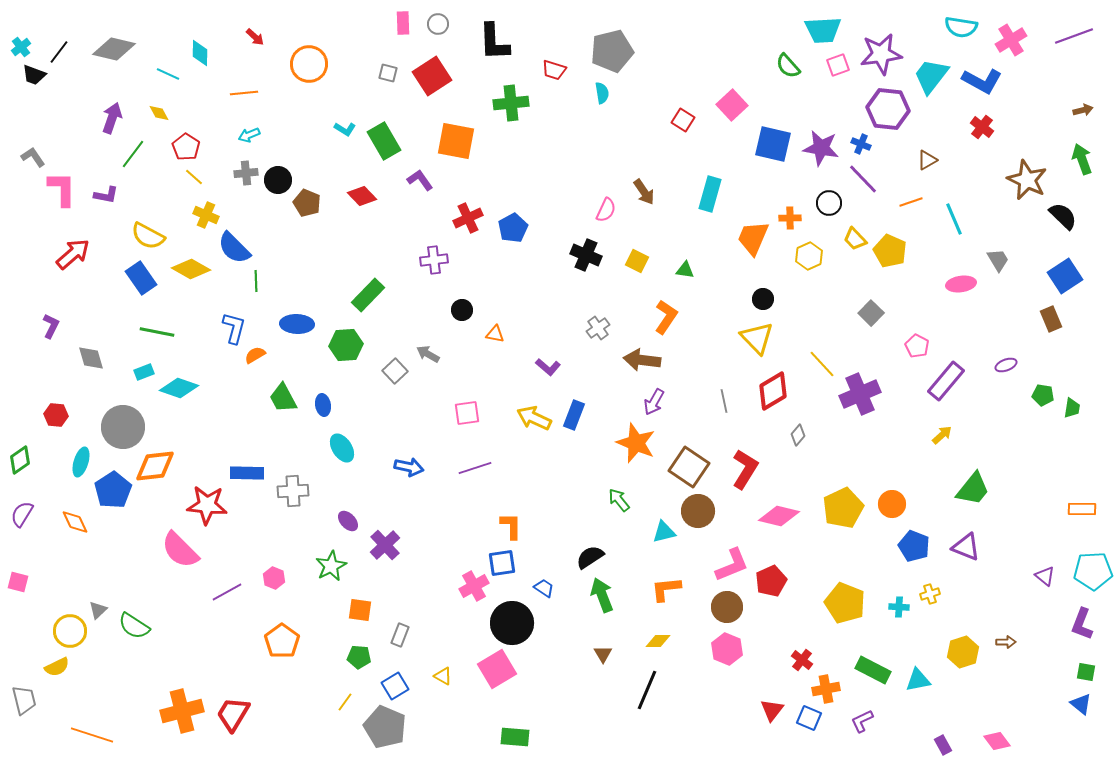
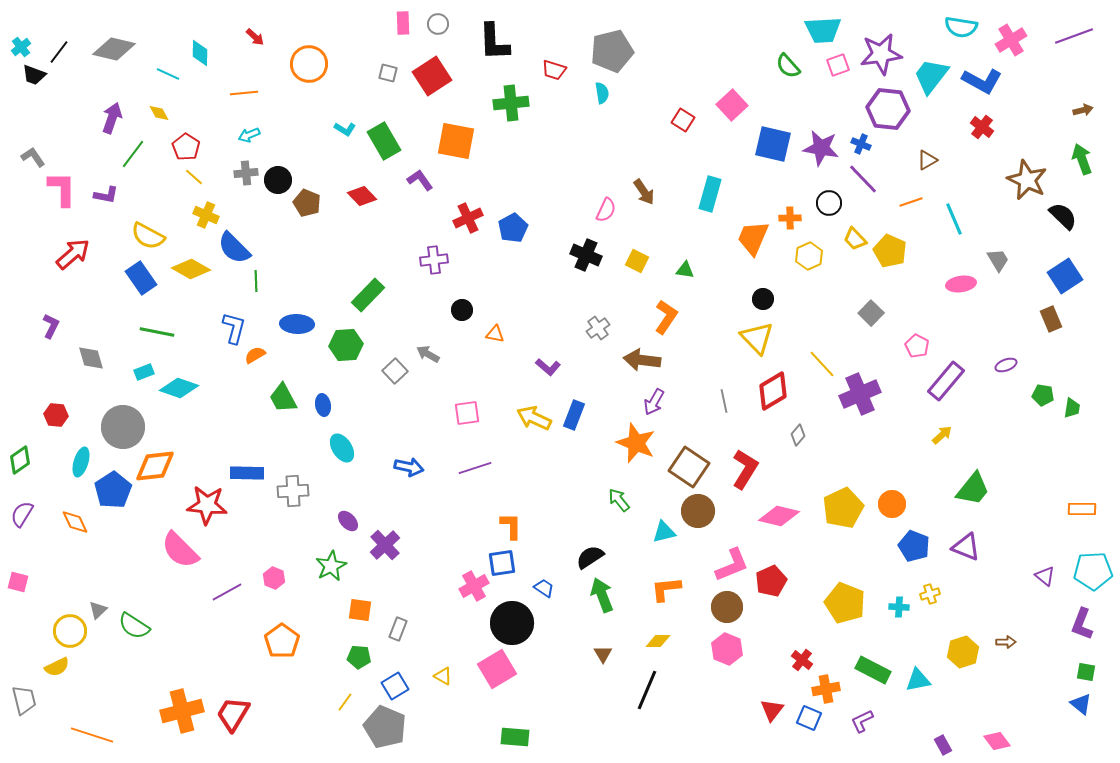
gray rectangle at (400, 635): moved 2 px left, 6 px up
